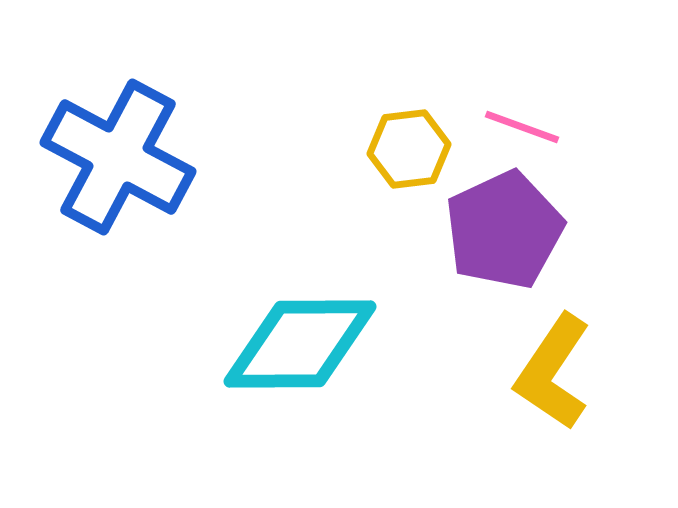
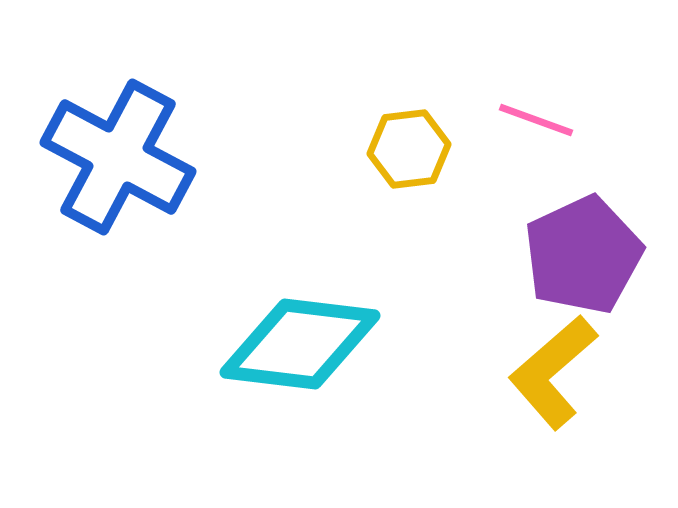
pink line: moved 14 px right, 7 px up
purple pentagon: moved 79 px right, 25 px down
cyan diamond: rotated 7 degrees clockwise
yellow L-shape: rotated 15 degrees clockwise
